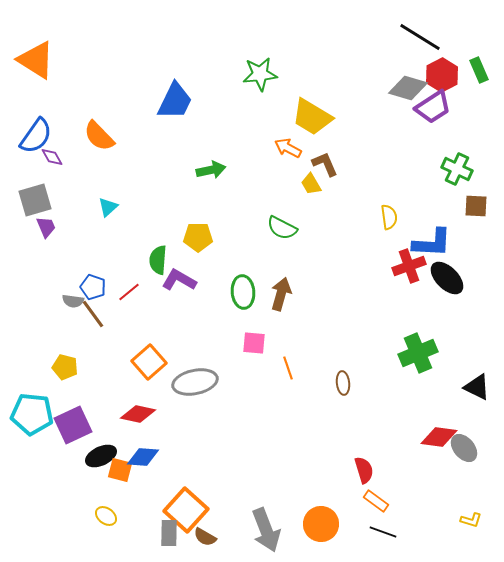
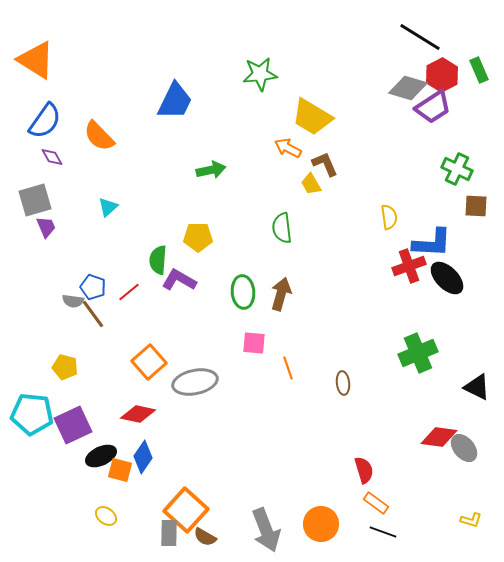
blue semicircle at (36, 136): moved 9 px right, 15 px up
green semicircle at (282, 228): rotated 56 degrees clockwise
blue diamond at (143, 457): rotated 60 degrees counterclockwise
orange rectangle at (376, 501): moved 2 px down
